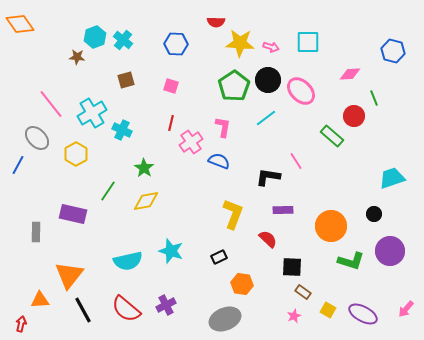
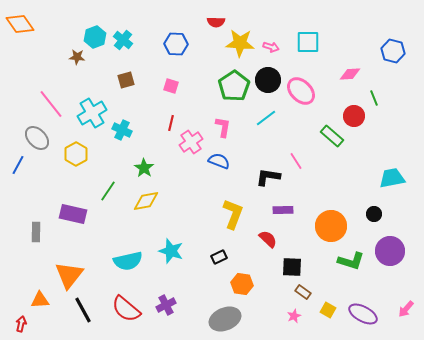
cyan trapezoid at (392, 178): rotated 8 degrees clockwise
